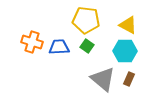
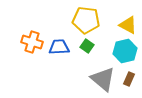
cyan hexagon: rotated 15 degrees counterclockwise
